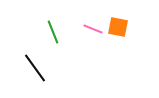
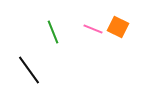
orange square: rotated 15 degrees clockwise
black line: moved 6 px left, 2 px down
